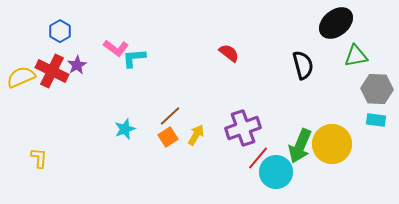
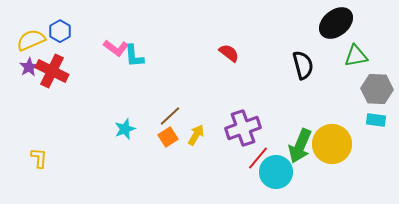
cyan L-shape: moved 2 px up; rotated 90 degrees counterclockwise
purple star: moved 48 px left, 2 px down
yellow semicircle: moved 10 px right, 37 px up
